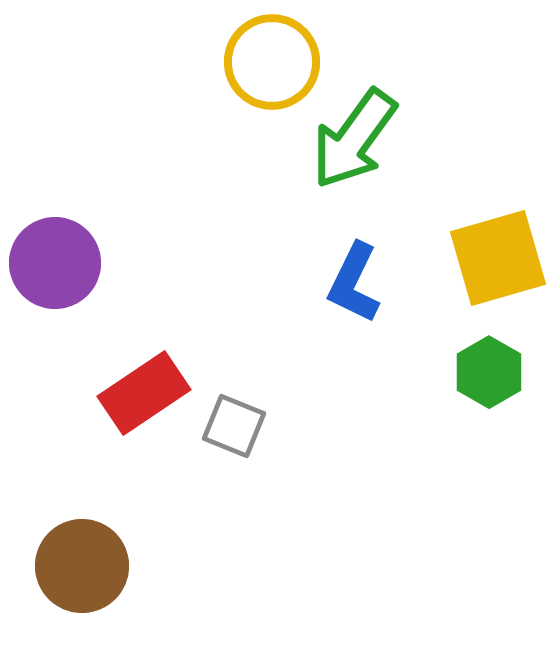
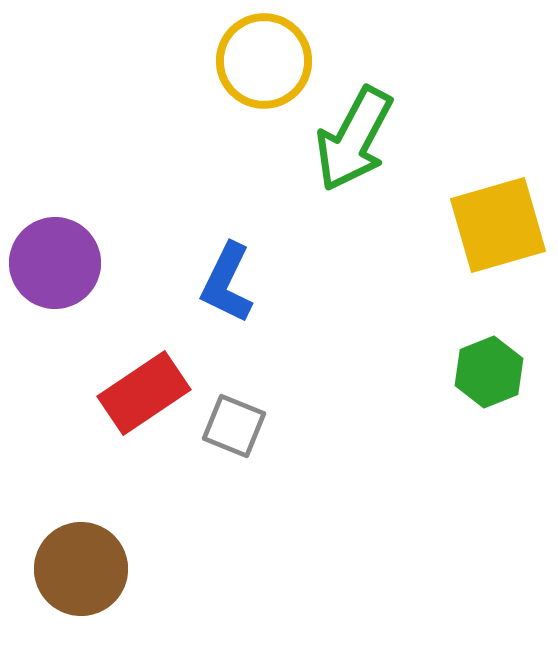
yellow circle: moved 8 px left, 1 px up
green arrow: rotated 8 degrees counterclockwise
yellow square: moved 33 px up
blue L-shape: moved 127 px left
green hexagon: rotated 8 degrees clockwise
brown circle: moved 1 px left, 3 px down
